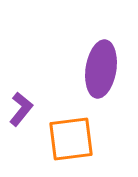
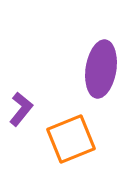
orange square: rotated 15 degrees counterclockwise
